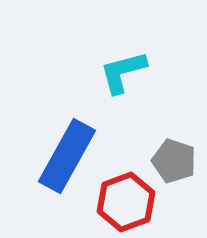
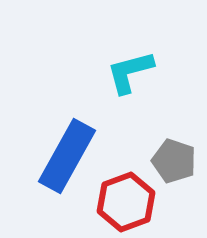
cyan L-shape: moved 7 px right
